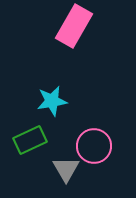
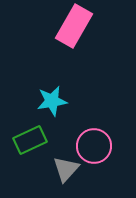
gray triangle: rotated 12 degrees clockwise
